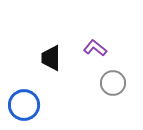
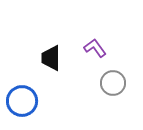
purple L-shape: rotated 15 degrees clockwise
blue circle: moved 2 px left, 4 px up
